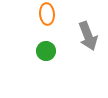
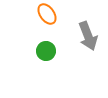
orange ellipse: rotated 30 degrees counterclockwise
